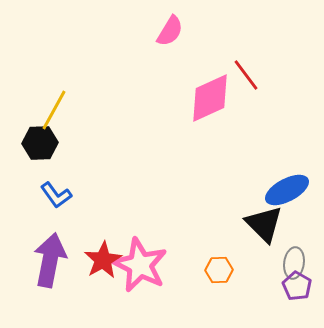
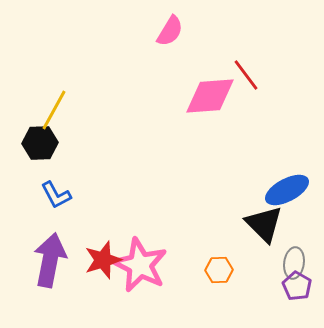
pink diamond: moved 2 px up; rotated 20 degrees clockwise
blue L-shape: rotated 8 degrees clockwise
red star: rotated 12 degrees clockwise
